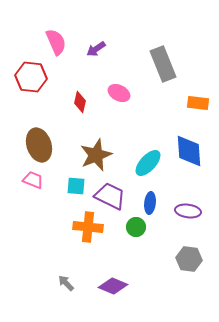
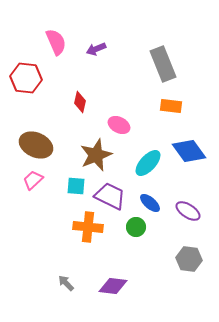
purple arrow: rotated 12 degrees clockwise
red hexagon: moved 5 px left, 1 px down
pink ellipse: moved 32 px down
orange rectangle: moved 27 px left, 3 px down
brown ellipse: moved 3 px left; rotated 48 degrees counterclockwise
blue diamond: rotated 32 degrees counterclockwise
pink trapezoid: rotated 65 degrees counterclockwise
blue ellipse: rotated 55 degrees counterclockwise
purple ellipse: rotated 25 degrees clockwise
purple diamond: rotated 16 degrees counterclockwise
